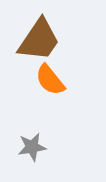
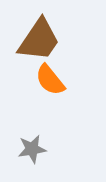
gray star: moved 2 px down
